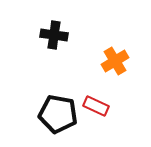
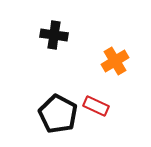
black pentagon: rotated 18 degrees clockwise
